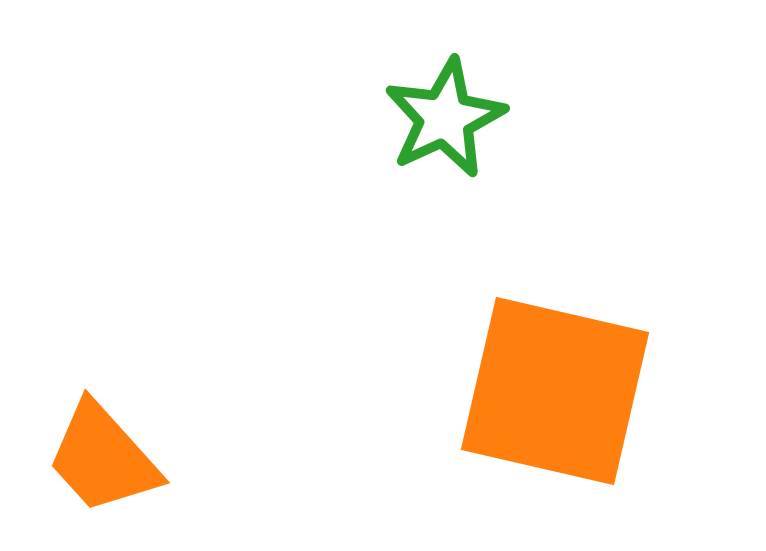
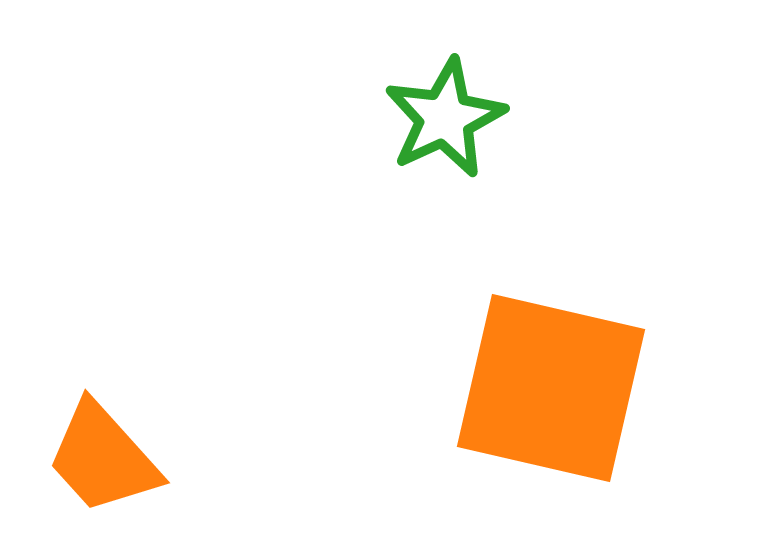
orange square: moved 4 px left, 3 px up
